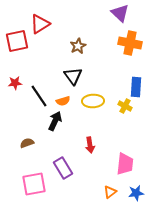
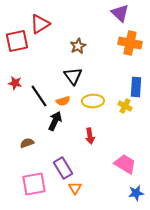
red star: rotated 16 degrees clockwise
red arrow: moved 9 px up
pink trapezoid: rotated 65 degrees counterclockwise
orange triangle: moved 35 px left, 4 px up; rotated 24 degrees counterclockwise
